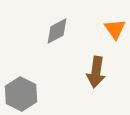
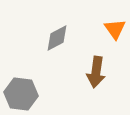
gray diamond: moved 7 px down
gray hexagon: rotated 20 degrees counterclockwise
